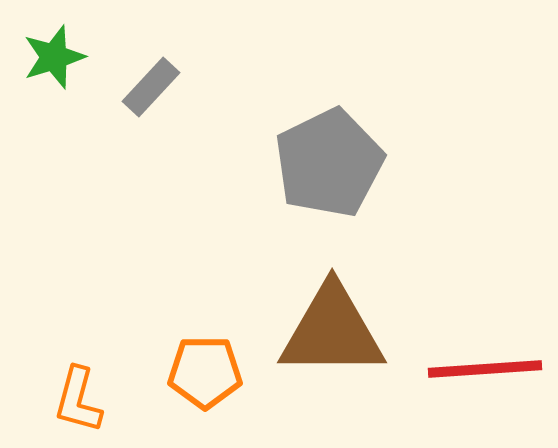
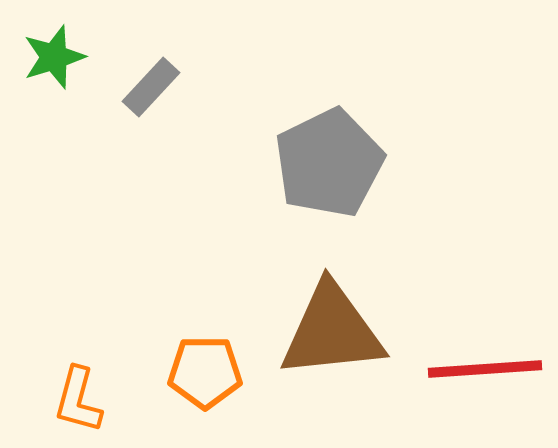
brown triangle: rotated 6 degrees counterclockwise
